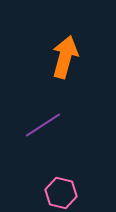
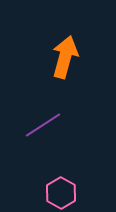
pink hexagon: rotated 16 degrees clockwise
